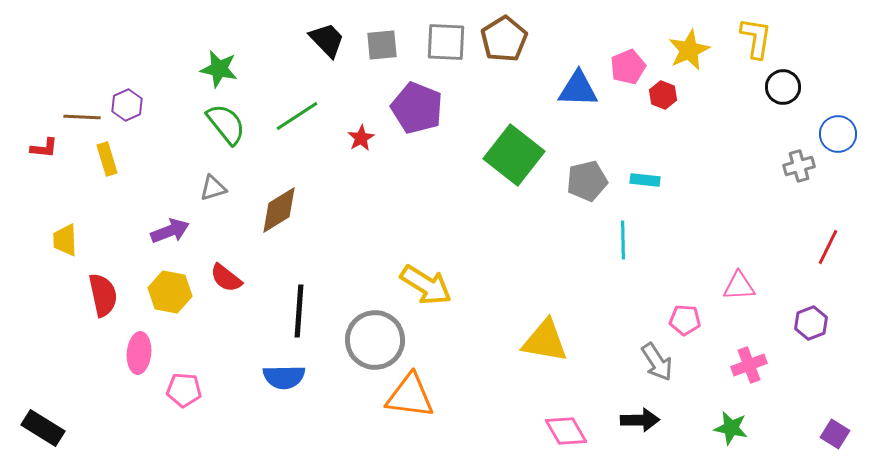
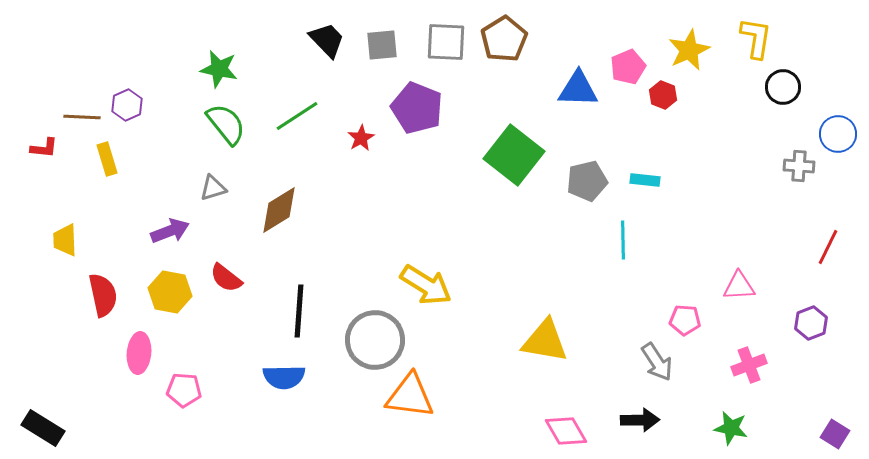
gray cross at (799, 166): rotated 20 degrees clockwise
